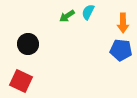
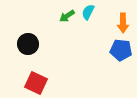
red square: moved 15 px right, 2 px down
